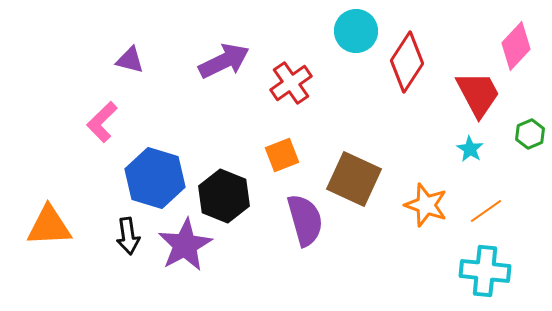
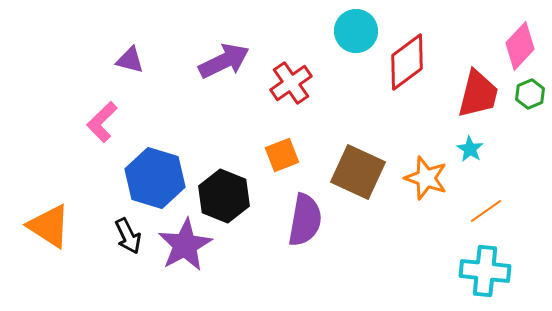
pink diamond: moved 4 px right
red diamond: rotated 20 degrees clockwise
red trapezoid: rotated 42 degrees clockwise
green hexagon: moved 40 px up
brown square: moved 4 px right, 7 px up
orange star: moved 27 px up
purple semicircle: rotated 26 degrees clockwise
orange triangle: rotated 36 degrees clockwise
black arrow: rotated 18 degrees counterclockwise
